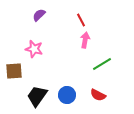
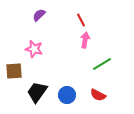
black trapezoid: moved 4 px up
